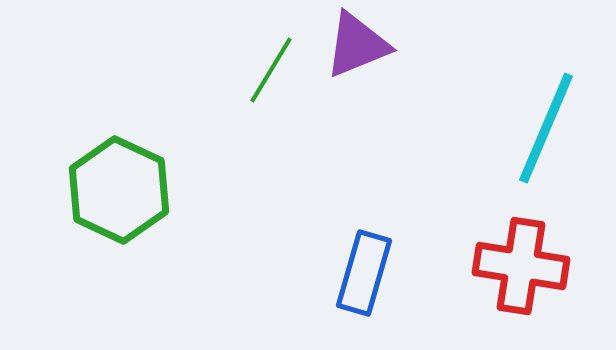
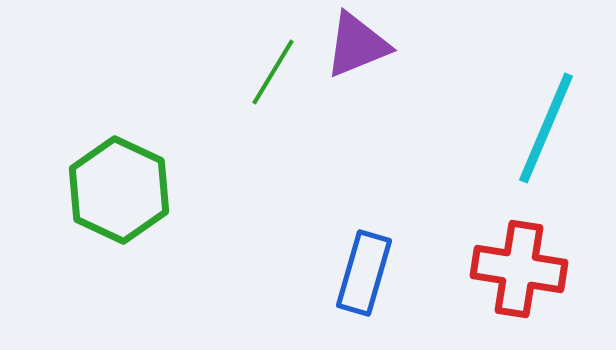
green line: moved 2 px right, 2 px down
red cross: moved 2 px left, 3 px down
